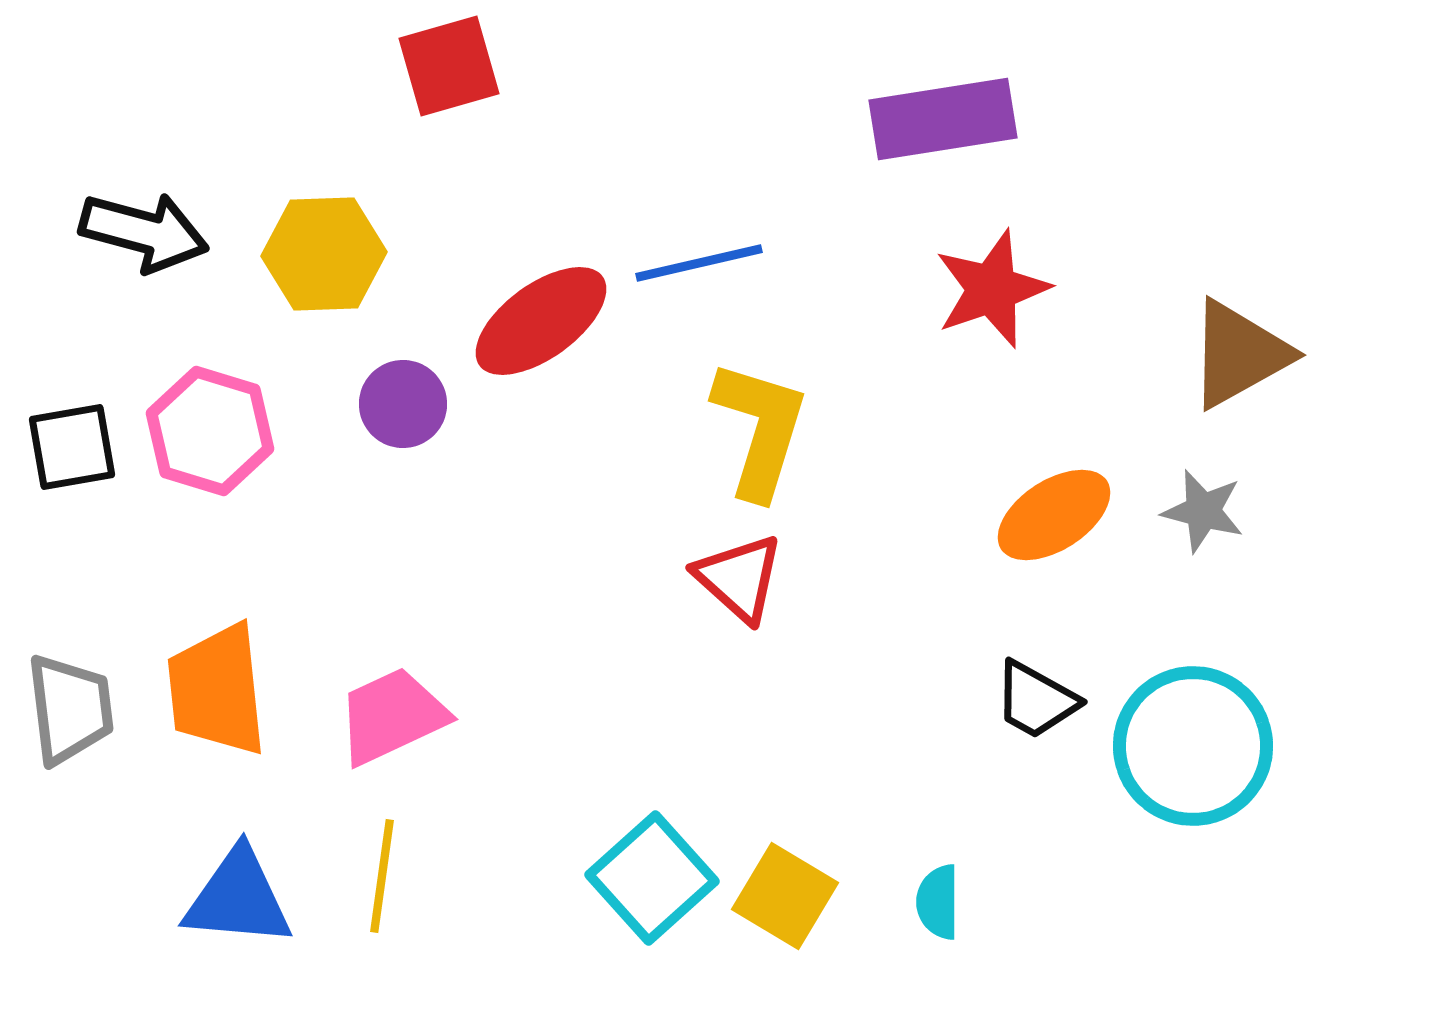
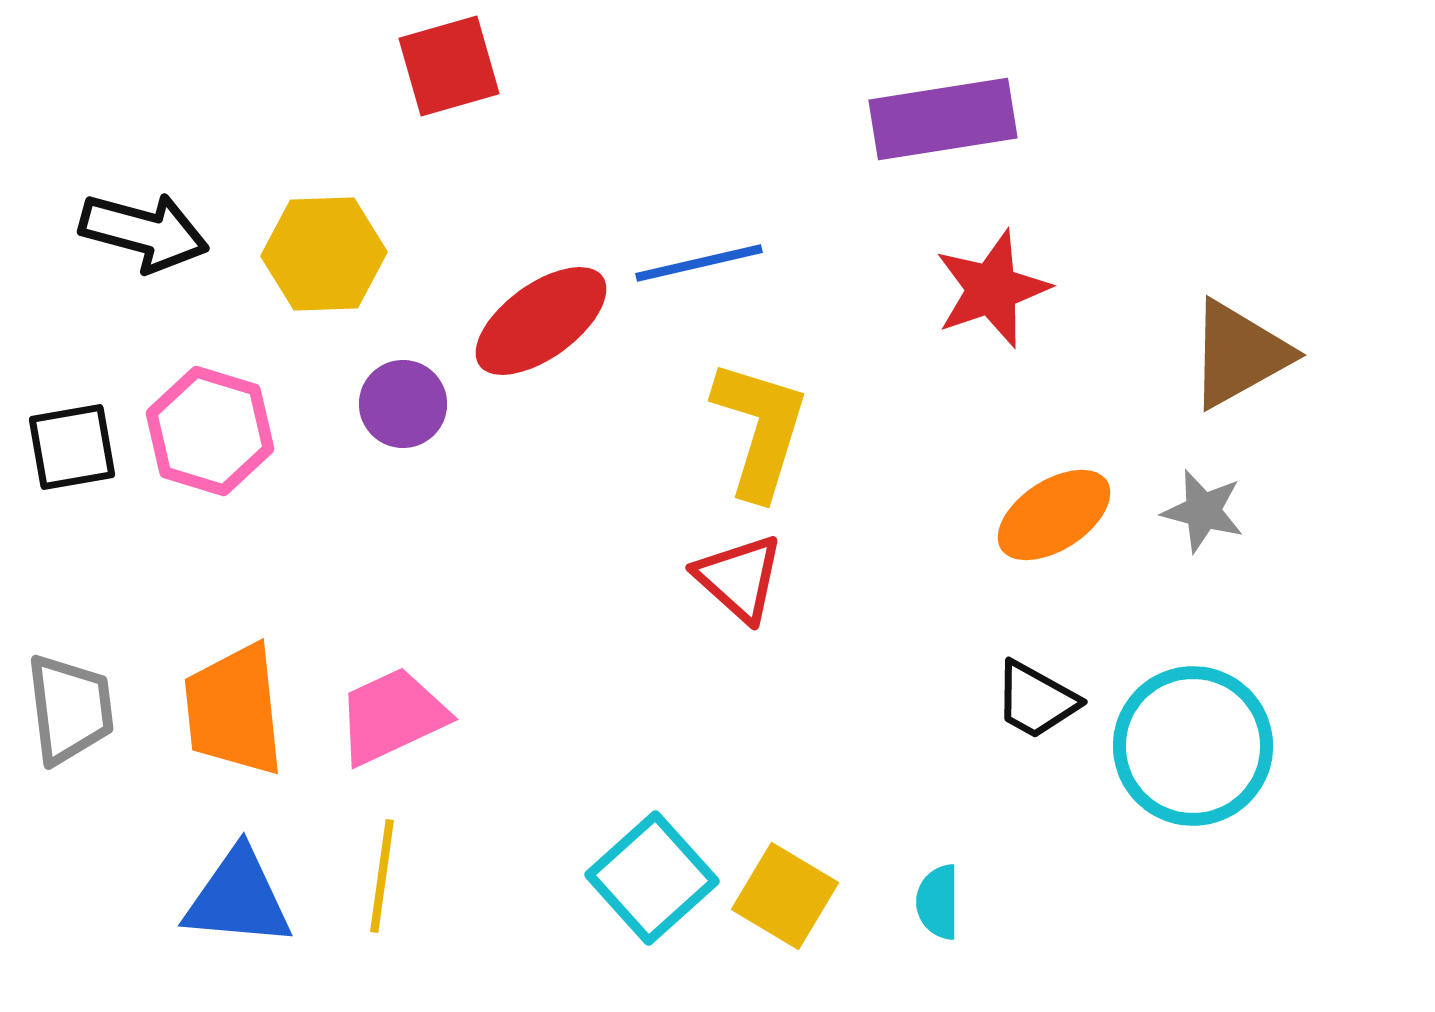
orange trapezoid: moved 17 px right, 20 px down
